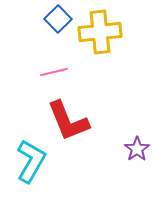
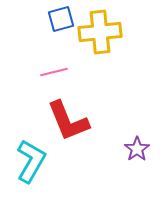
blue square: moved 3 px right; rotated 28 degrees clockwise
